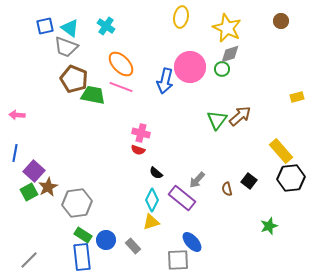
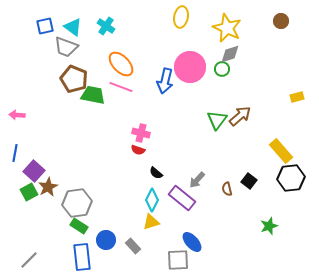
cyan triangle at (70, 28): moved 3 px right, 1 px up
green rectangle at (83, 235): moved 4 px left, 9 px up
